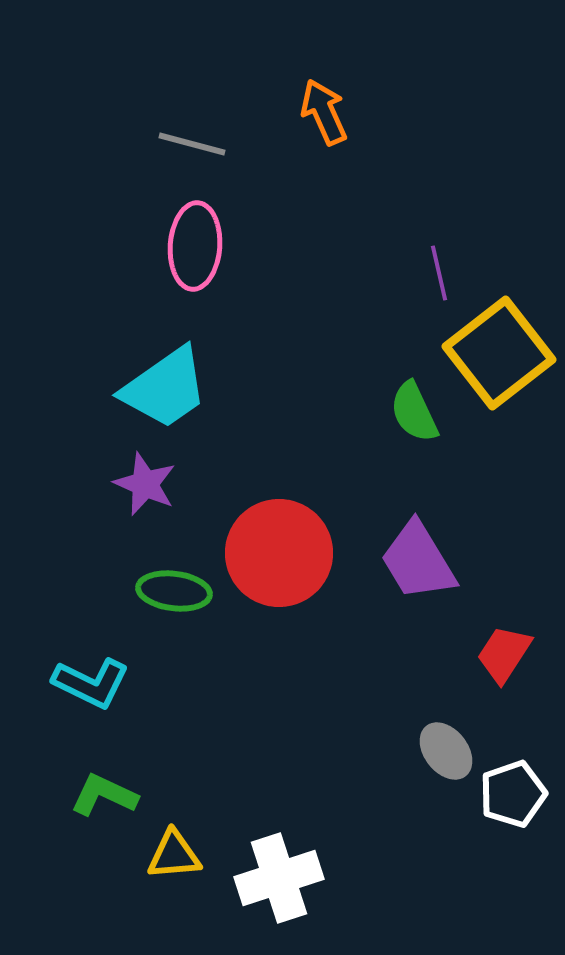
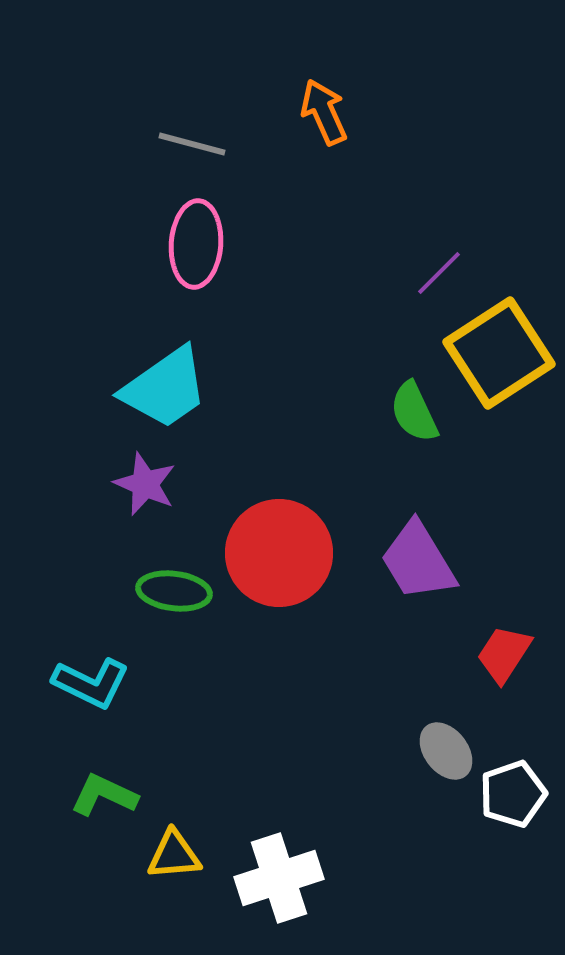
pink ellipse: moved 1 px right, 2 px up
purple line: rotated 58 degrees clockwise
yellow square: rotated 5 degrees clockwise
